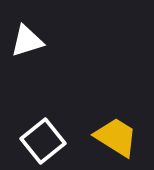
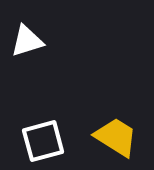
white square: rotated 24 degrees clockwise
